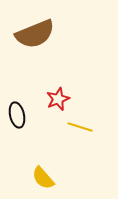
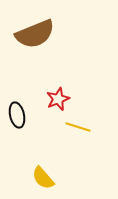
yellow line: moved 2 px left
